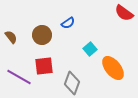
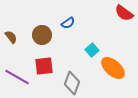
cyan square: moved 2 px right, 1 px down
orange ellipse: rotated 10 degrees counterclockwise
purple line: moved 2 px left
